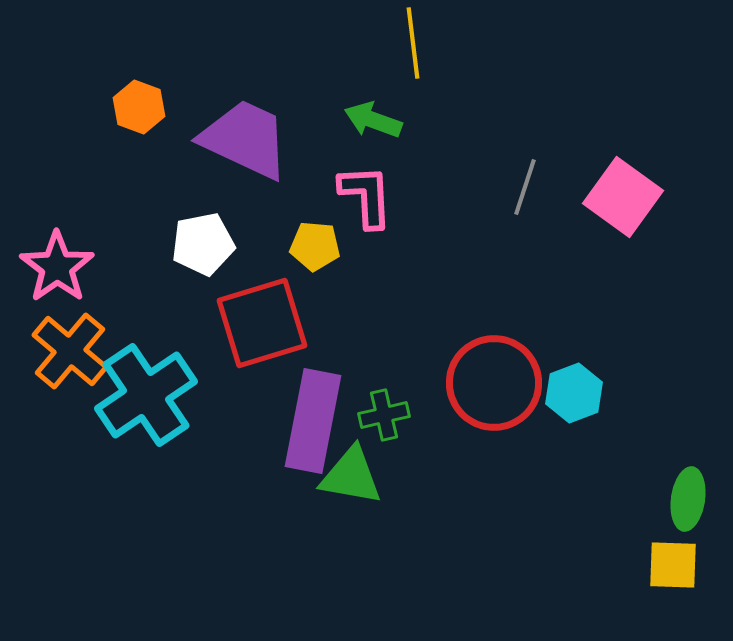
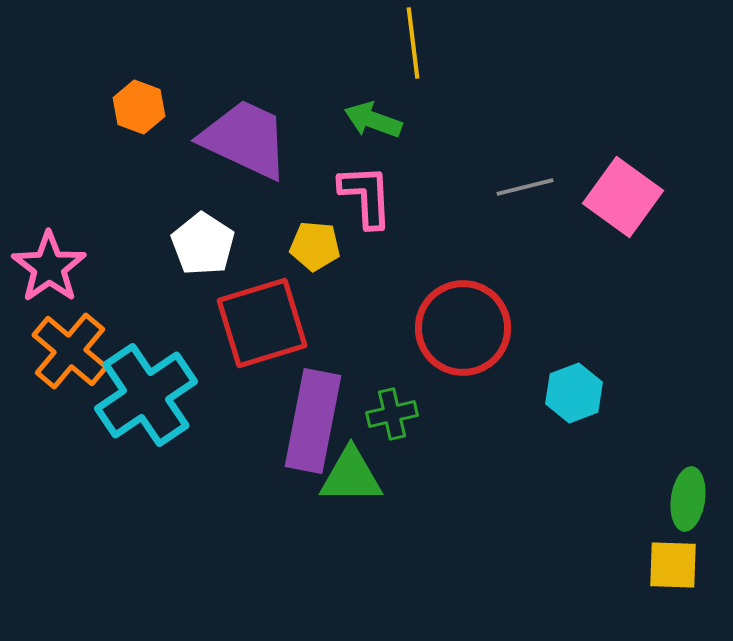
gray line: rotated 58 degrees clockwise
white pentagon: rotated 28 degrees counterclockwise
pink star: moved 8 px left
red circle: moved 31 px left, 55 px up
green cross: moved 8 px right, 1 px up
green triangle: rotated 10 degrees counterclockwise
